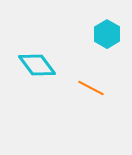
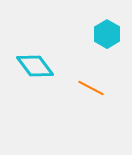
cyan diamond: moved 2 px left, 1 px down
